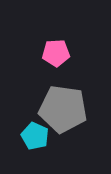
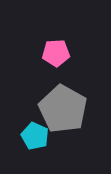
gray pentagon: rotated 21 degrees clockwise
